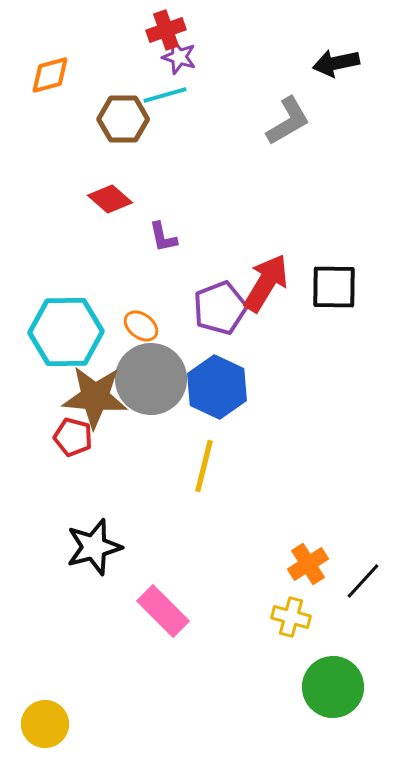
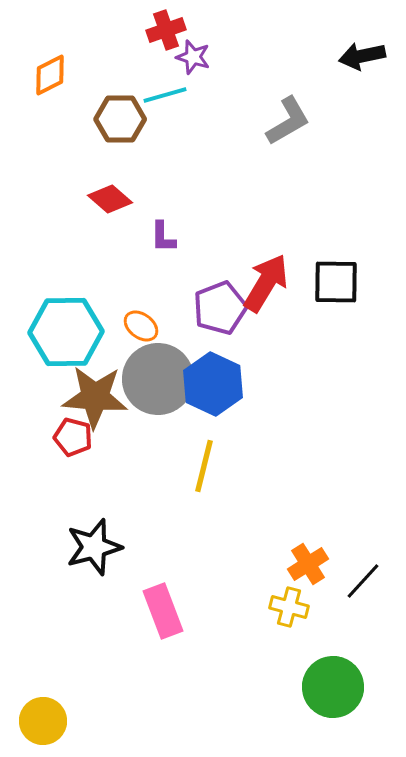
purple star: moved 14 px right
black arrow: moved 26 px right, 7 px up
orange diamond: rotated 12 degrees counterclockwise
brown hexagon: moved 3 px left
purple L-shape: rotated 12 degrees clockwise
black square: moved 2 px right, 5 px up
gray circle: moved 7 px right
blue hexagon: moved 4 px left, 3 px up
pink rectangle: rotated 24 degrees clockwise
yellow cross: moved 2 px left, 10 px up
yellow circle: moved 2 px left, 3 px up
